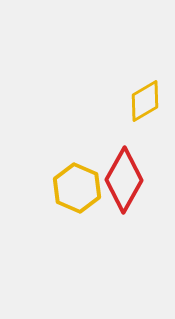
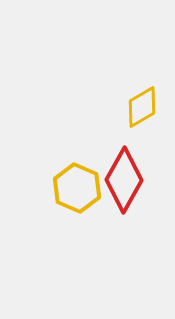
yellow diamond: moved 3 px left, 6 px down
